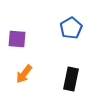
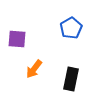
orange arrow: moved 10 px right, 5 px up
